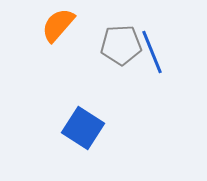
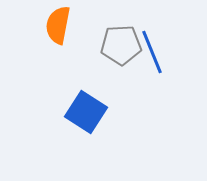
orange semicircle: rotated 30 degrees counterclockwise
blue square: moved 3 px right, 16 px up
